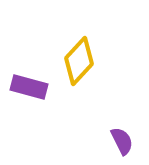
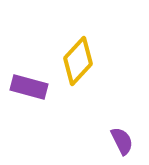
yellow diamond: moved 1 px left
